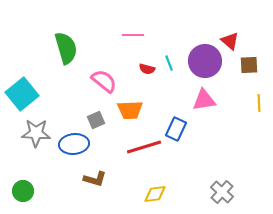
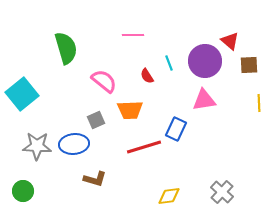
red semicircle: moved 7 px down; rotated 42 degrees clockwise
gray star: moved 1 px right, 13 px down
yellow diamond: moved 14 px right, 2 px down
